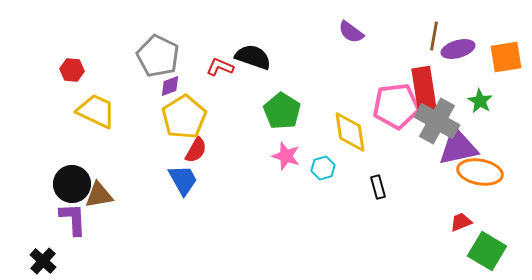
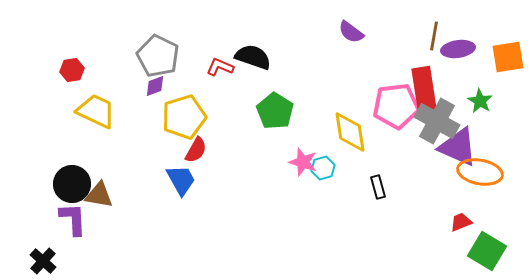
purple ellipse: rotated 8 degrees clockwise
orange square: moved 2 px right
red hexagon: rotated 15 degrees counterclockwise
purple diamond: moved 15 px left
green pentagon: moved 7 px left
yellow pentagon: rotated 15 degrees clockwise
purple triangle: rotated 36 degrees clockwise
pink star: moved 17 px right, 6 px down
blue trapezoid: moved 2 px left
brown triangle: rotated 20 degrees clockwise
